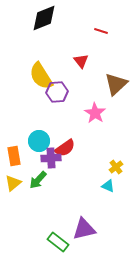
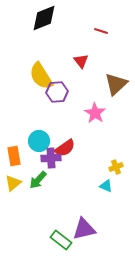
yellow cross: rotated 16 degrees clockwise
cyan triangle: moved 2 px left
green rectangle: moved 3 px right, 2 px up
